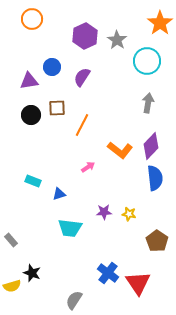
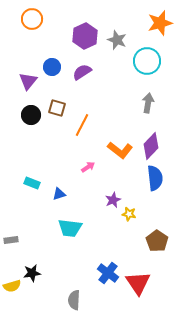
orange star: rotated 20 degrees clockwise
gray star: rotated 12 degrees counterclockwise
purple semicircle: moved 5 px up; rotated 24 degrees clockwise
purple triangle: moved 1 px left; rotated 42 degrees counterclockwise
brown square: rotated 18 degrees clockwise
cyan rectangle: moved 1 px left, 2 px down
purple star: moved 9 px right, 12 px up; rotated 21 degrees counterclockwise
gray rectangle: rotated 56 degrees counterclockwise
black star: rotated 30 degrees counterclockwise
gray semicircle: rotated 30 degrees counterclockwise
